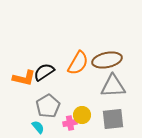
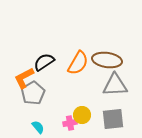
brown ellipse: rotated 20 degrees clockwise
black semicircle: moved 10 px up
orange L-shape: rotated 140 degrees clockwise
gray triangle: moved 2 px right, 1 px up
gray pentagon: moved 15 px left, 13 px up
